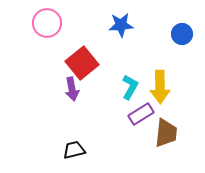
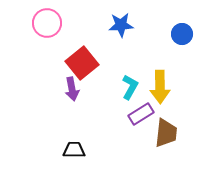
black trapezoid: rotated 15 degrees clockwise
